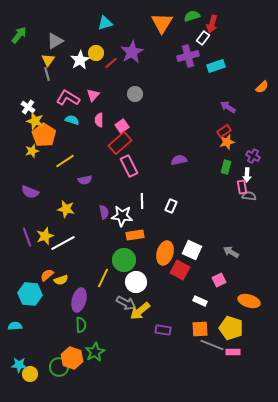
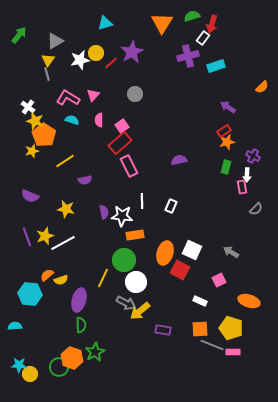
white star at (80, 60): rotated 18 degrees clockwise
purple semicircle at (30, 192): moved 4 px down
gray semicircle at (249, 196): moved 7 px right, 13 px down; rotated 128 degrees clockwise
